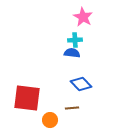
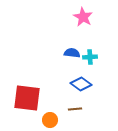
cyan cross: moved 15 px right, 17 px down
blue diamond: rotated 10 degrees counterclockwise
brown line: moved 3 px right, 1 px down
